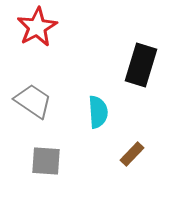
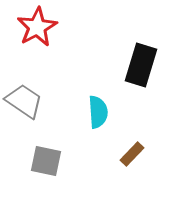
gray trapezoid: moved 9 px left
gray square: rotated 8 degrees clockwise
